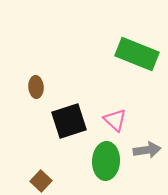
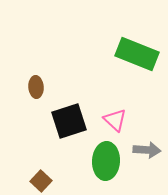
gray arrow: rotated 12 degrees clockwise
